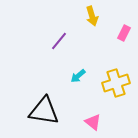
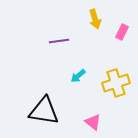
yellow arrow: moved 3 px right, 3 px down
pink rectangle: moved 2 px left, 1 px up
purple line: rotated 42 degrees clockwise
